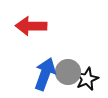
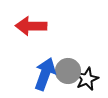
gray circle: moved 1 px up
